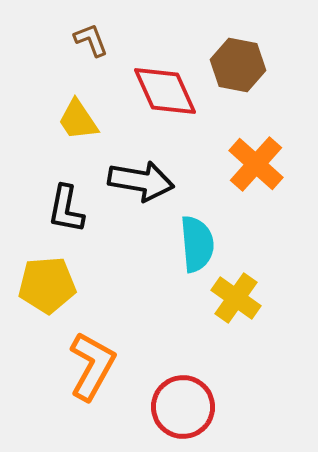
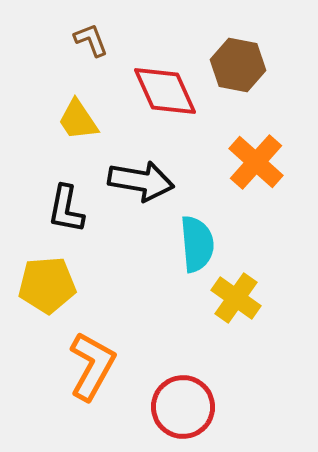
orange cross: moved 2 px up
